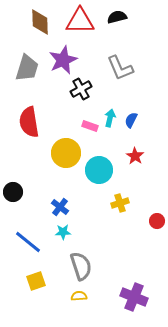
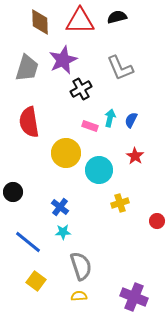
yellow square: rotated 36 degrees counterclockwise
